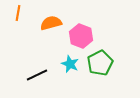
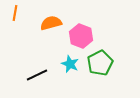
orange line: moved 3 px left
